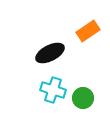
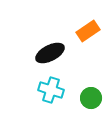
cyan cross: moved 2 px left
green circle: moved 8 px right
